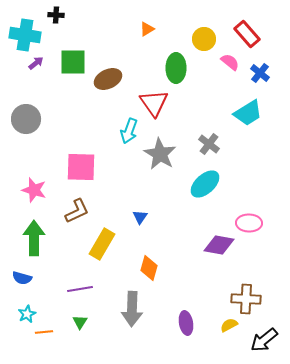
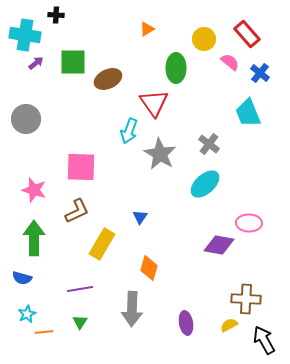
cyan trapezoid: rotated 100 degrees clockwise
black arrow: rotated 100 degrees clockwise
